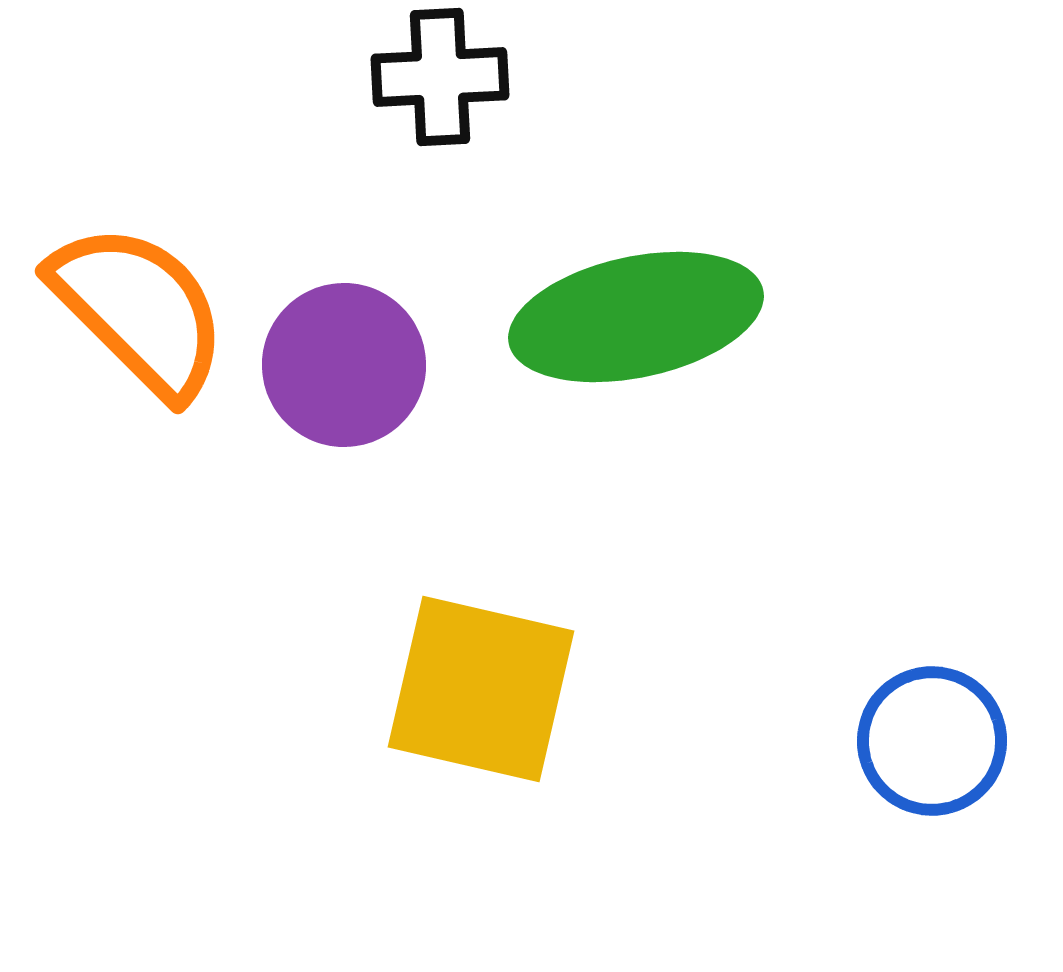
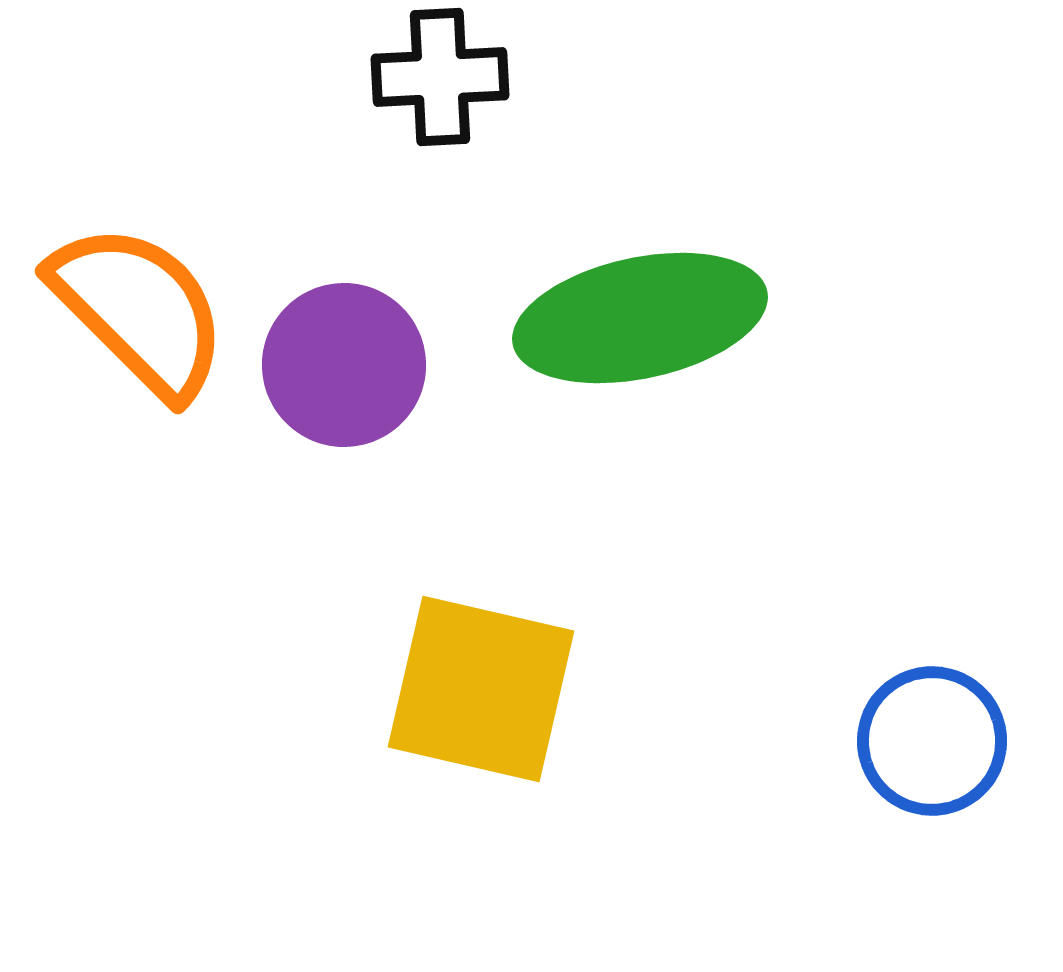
green ellipse: moved 4 px right, 1 px down
